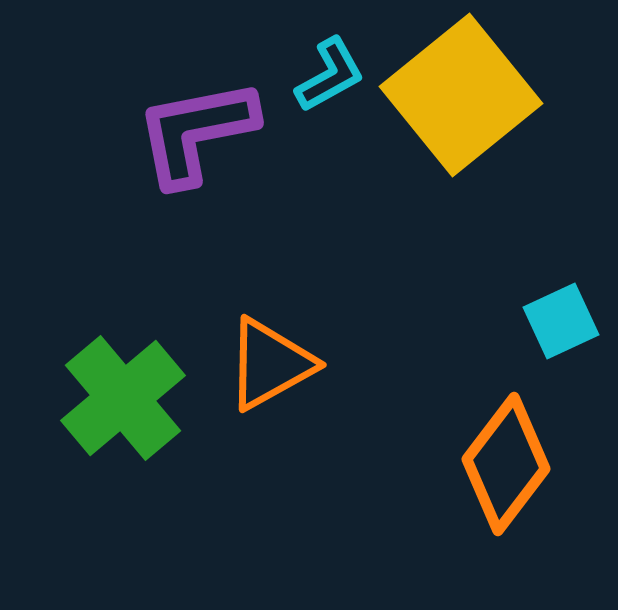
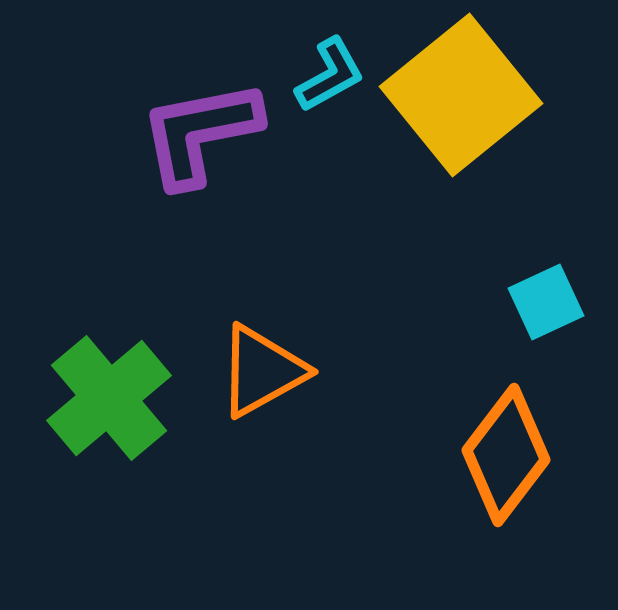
purple L-shape: moved 4 px right, 1 px down
cyan square: moved 15 px left, 19 px up
orange triangle: moved 8 px left, 7 px down
green cross: moved 14 px left
orange diamond: moved 9 px up
